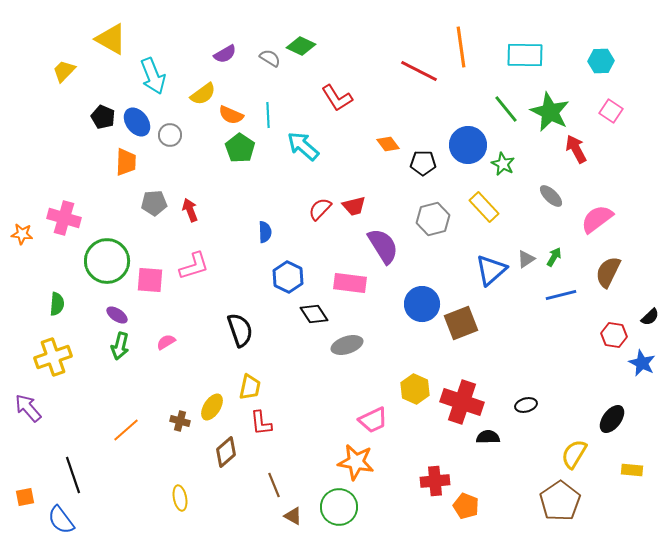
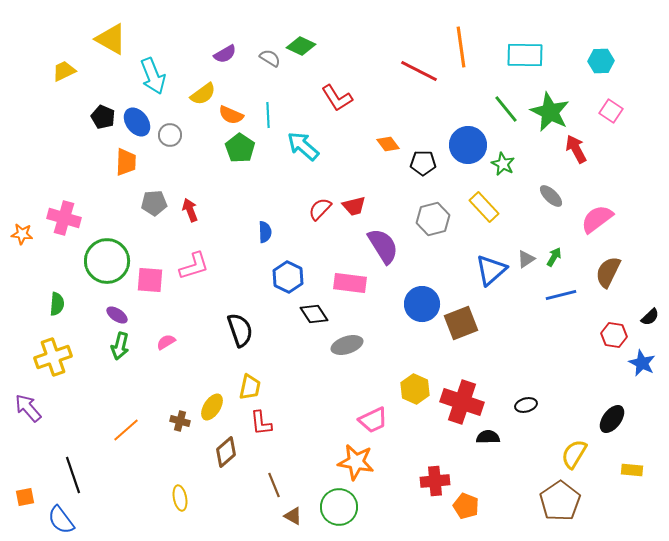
yellow trapezoid at (64, 71): rotated 20 degrees clockwise
